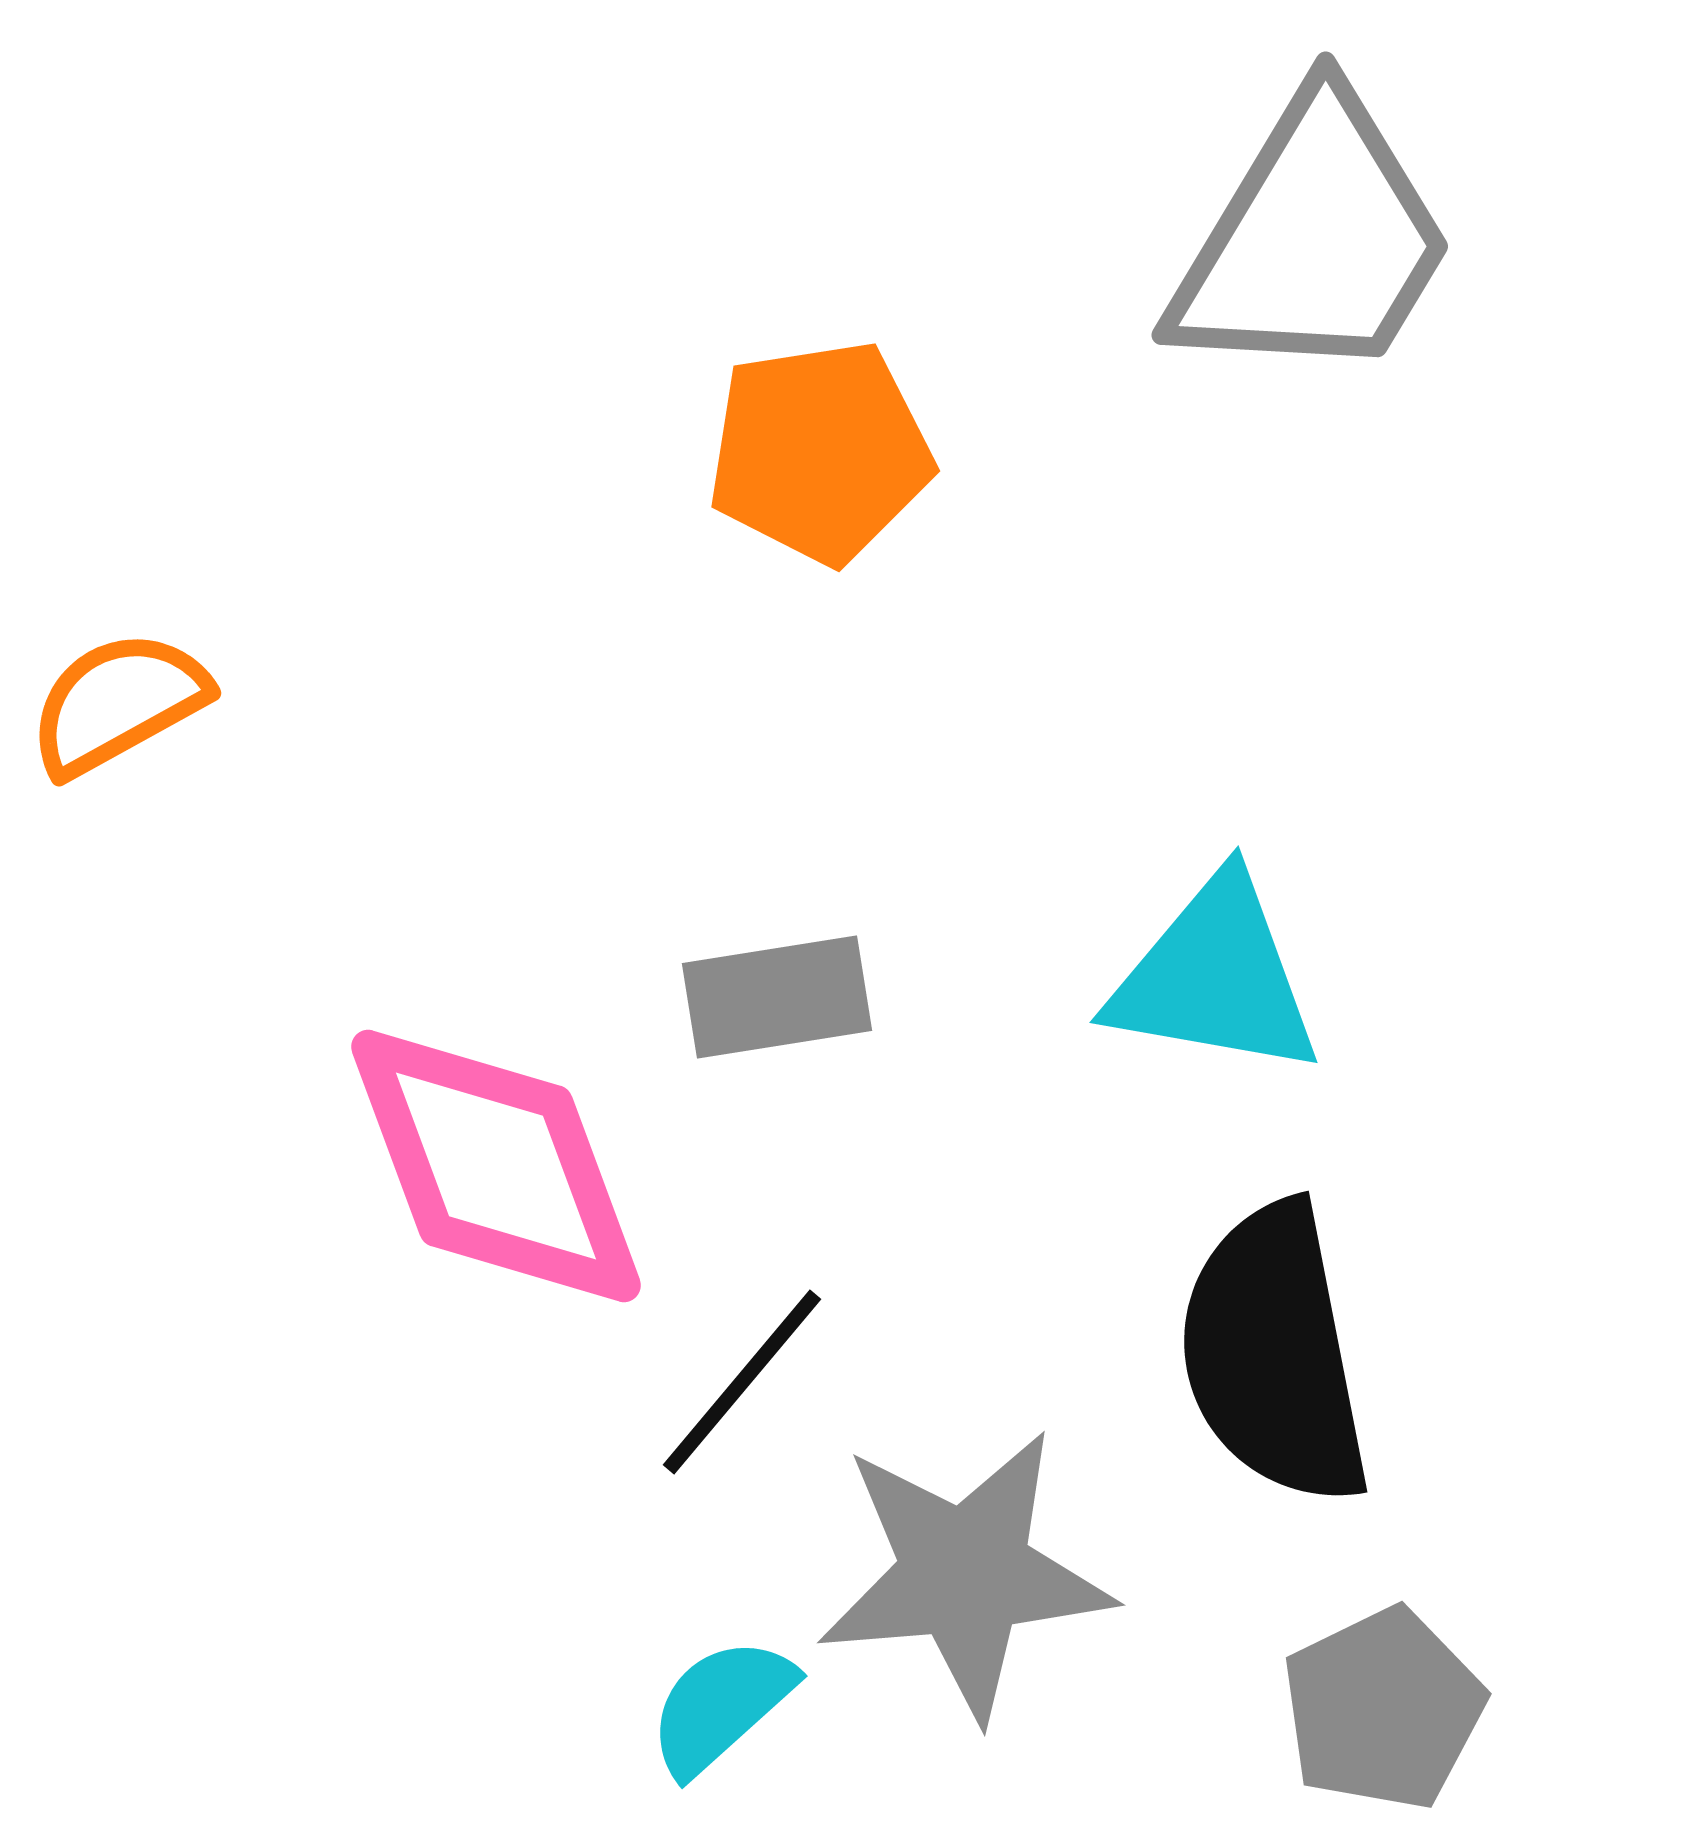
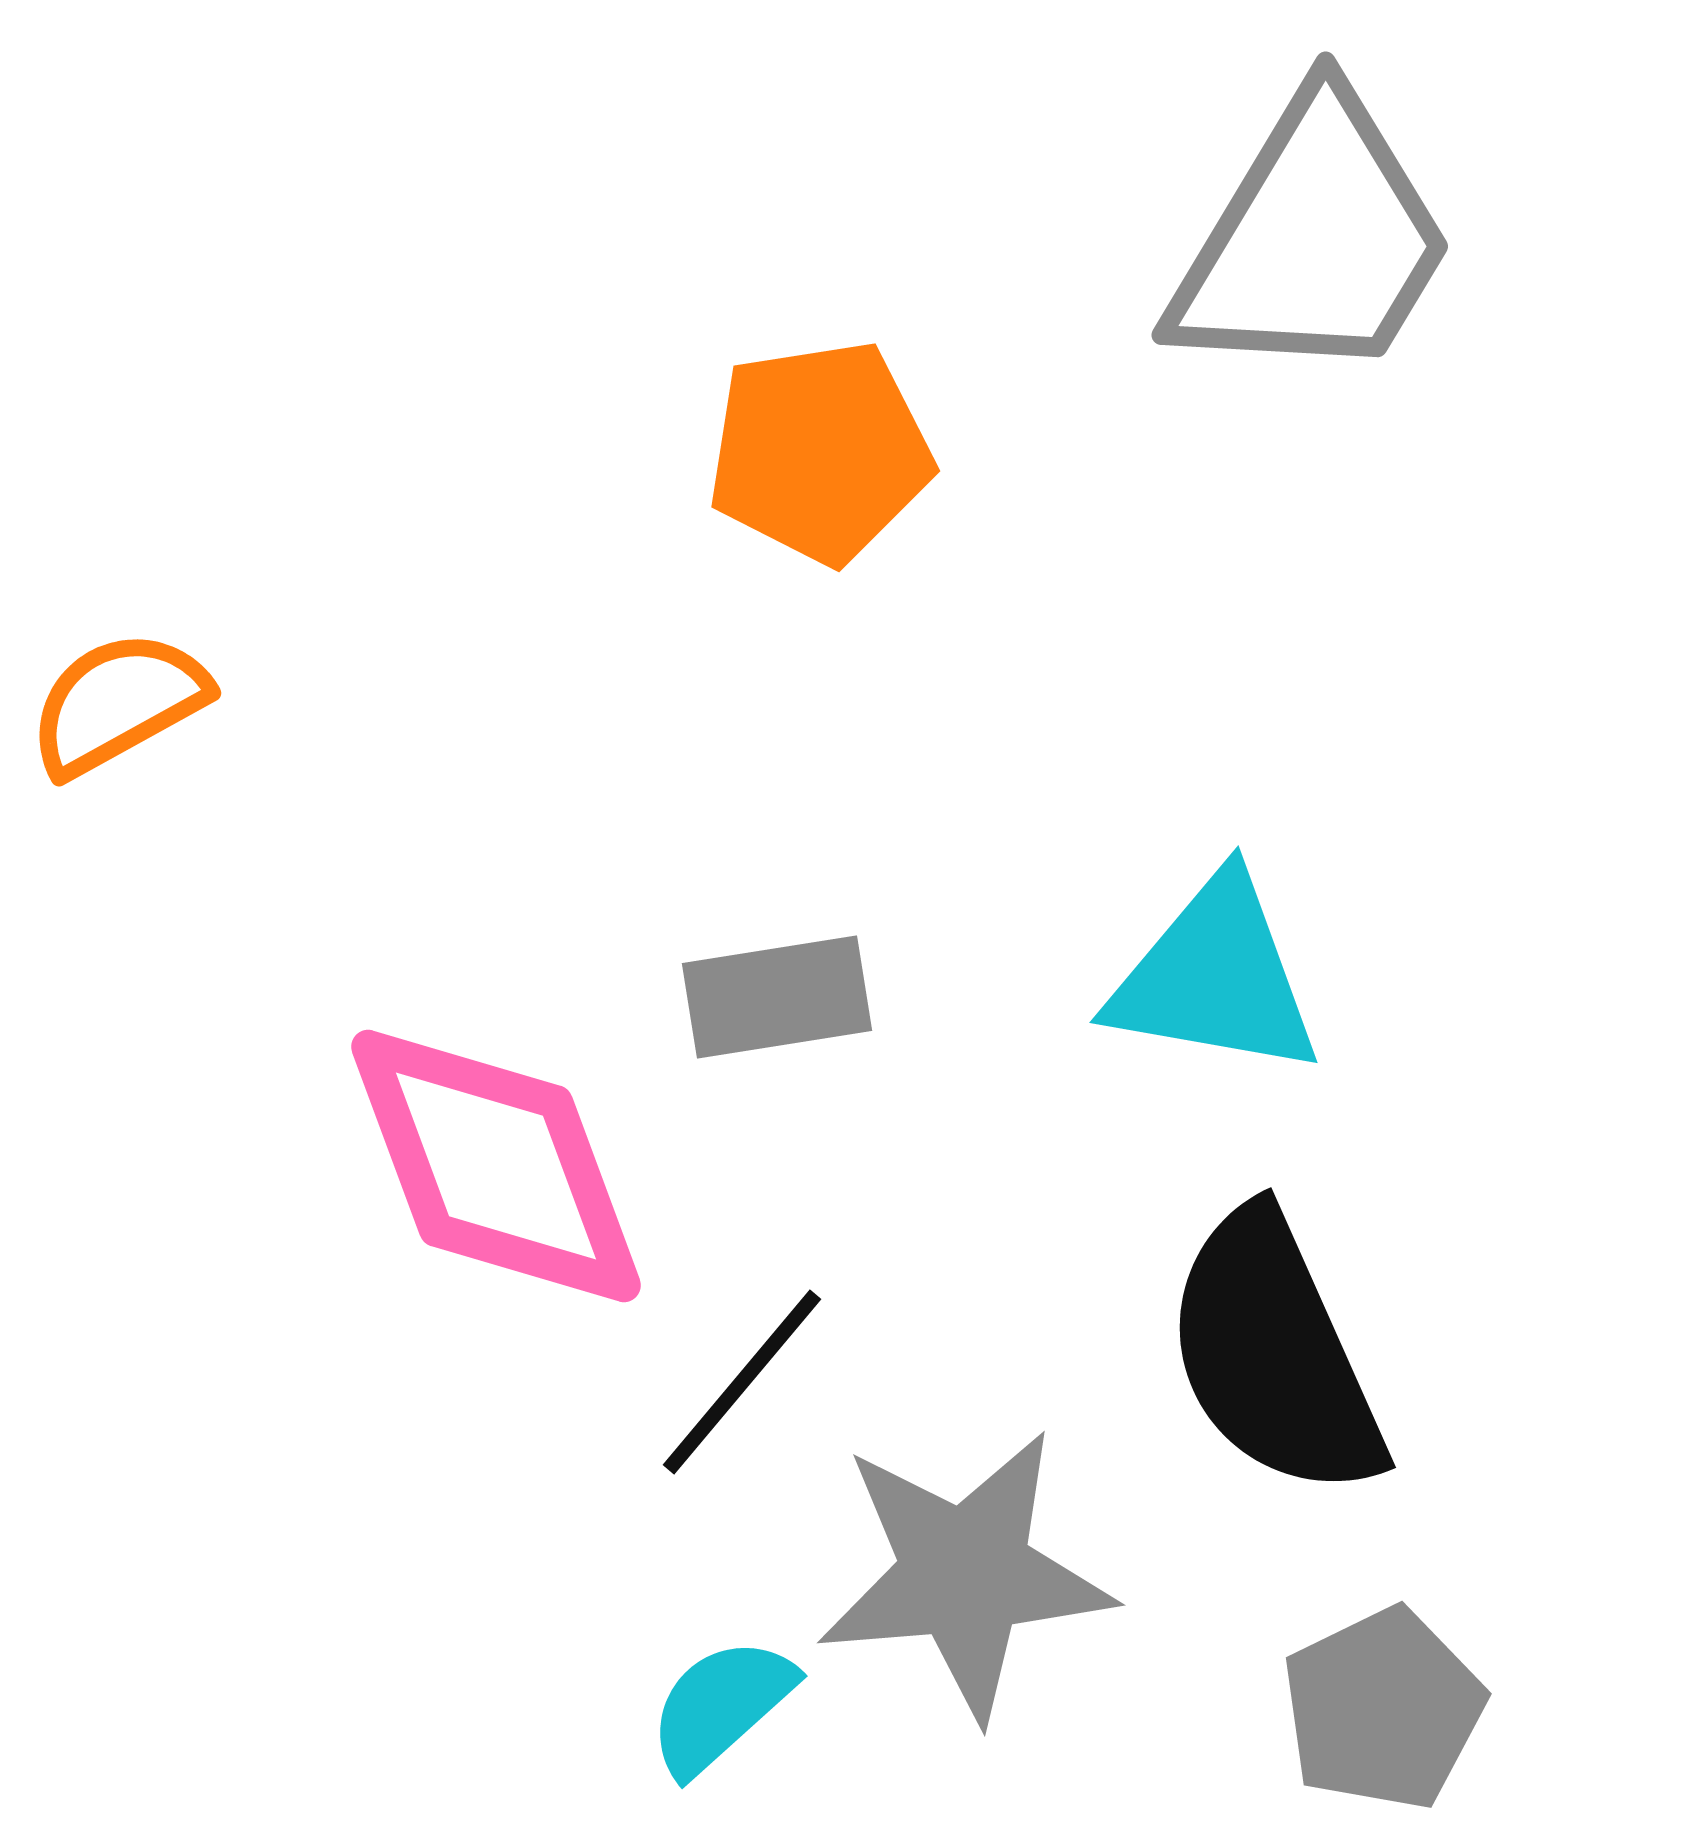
black semicircle: rotated 13 degrees counterclockwise
